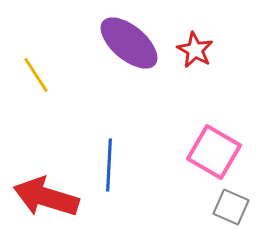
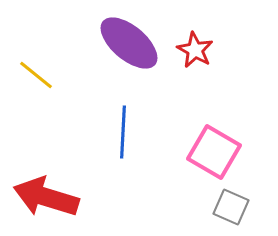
yellow line: rotated 18 degrees counterclockwise
blue line: moved 14 px right, 33 px up
